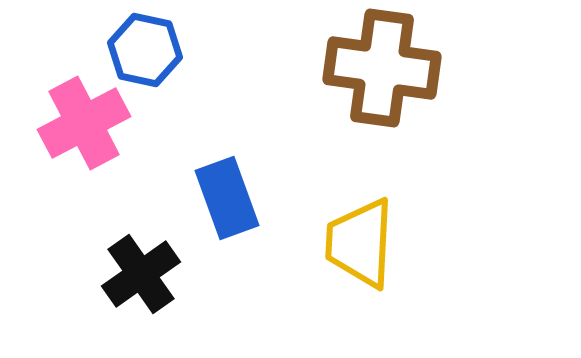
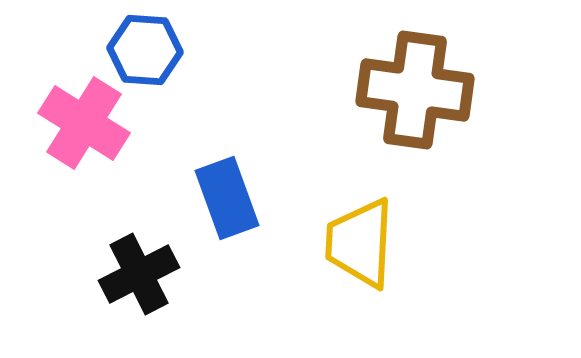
blue hexagon: rotated 8 degrees counterclockwise
brown cross: moved 33 px right, 22 px down
pink cross: rotated 30 degrees counterclockwise
black cross: moved 2 px left; rotated 8 degrees clockwise
